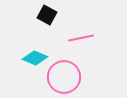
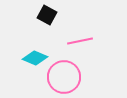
pink line: moved 1 px left, 3 px down
